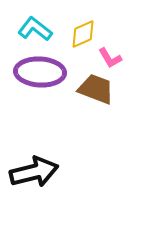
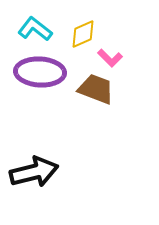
pink L-shape: rotated 15 degrees counterclockwise
